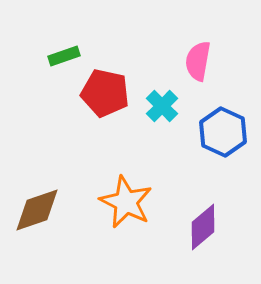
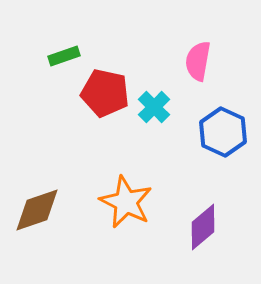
cyan cross: moved 8 px left, 1 px down
